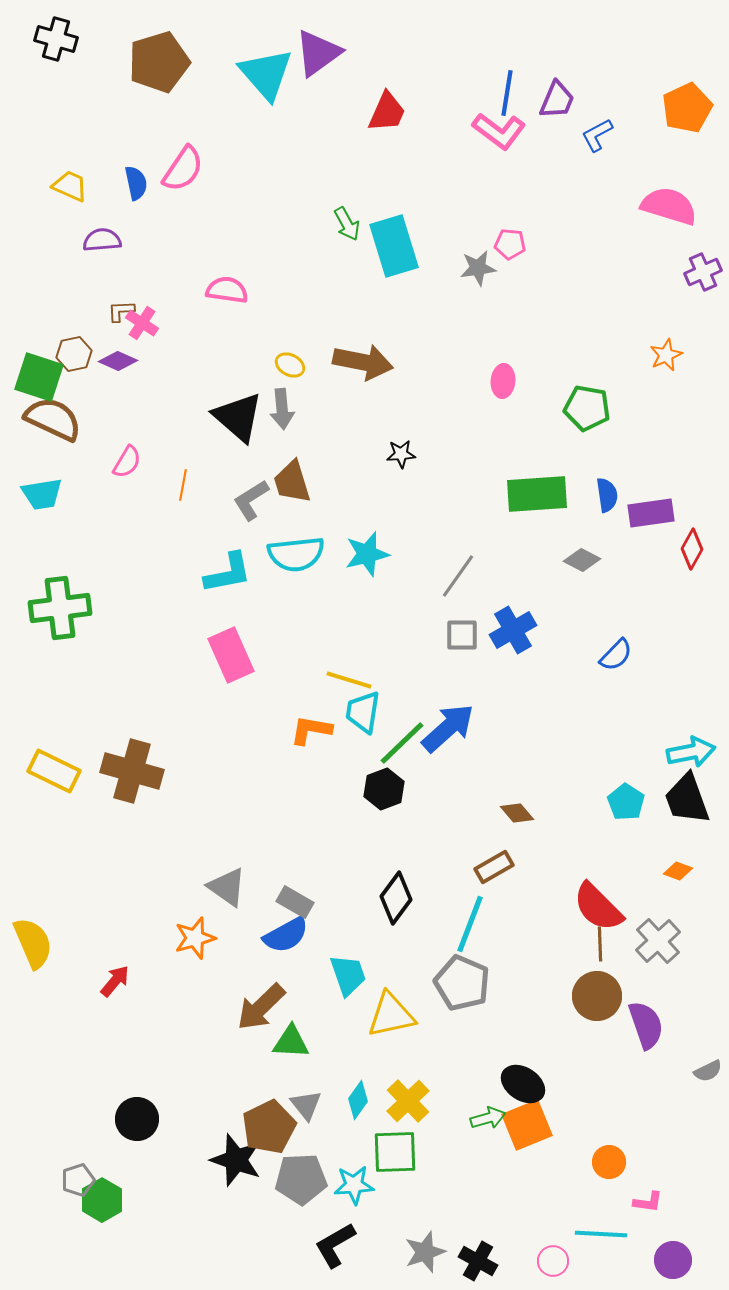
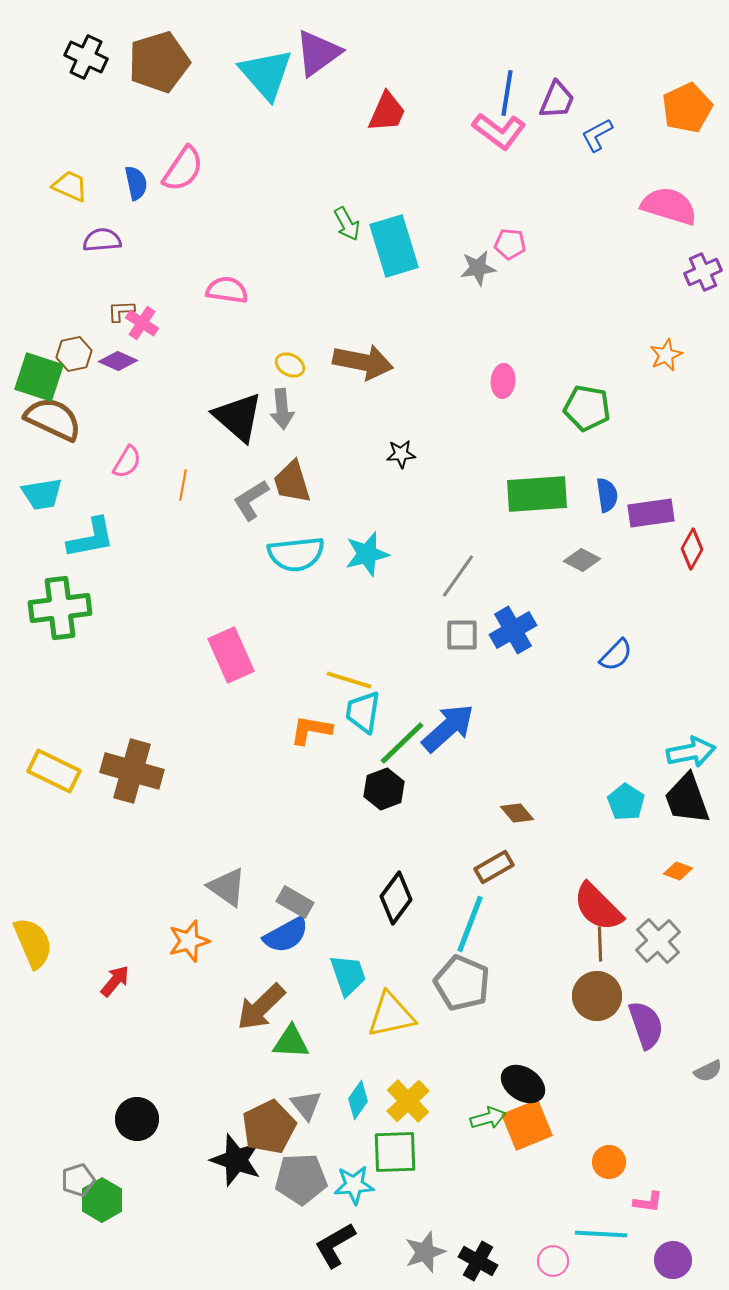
black cross at (56, 39): moved 30 px right, 18 px down; rotated 9 degrees clockwise
cyan L-shape at (228, 573): moved 137 px left, 35 px up
orange star at (195, 938): moved 6 px left, 3 px down
